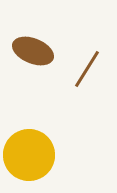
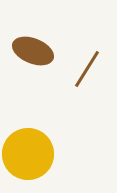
yellow circle: moved 1 px left, 1 px up
